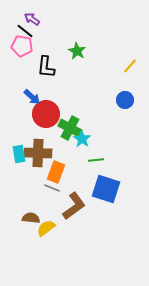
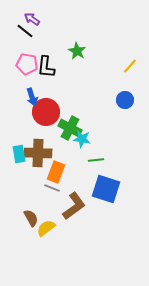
pink pentagon: moved 5 px right, 18 px down
blue arrow: rotated 30 degrees clockwise
red circle: moved 2 px up
cyan star: rotated 24 degrees counterclockwise
brown semicircle: rotated 54 degrees clockwise
